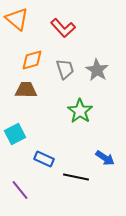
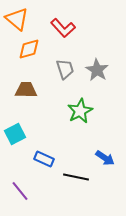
orange diamond: moved 3 px left, 11 px up
green star: rotated 10 degrees clockwise
purple line: moved 1 px down
